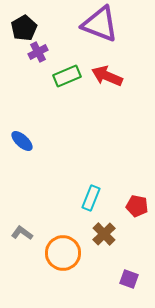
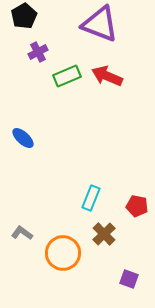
black pentagon: moved 12 px up
blue ellipse: moved 1 px right, 3 px up
